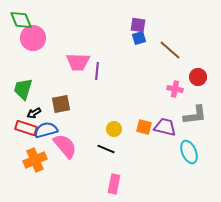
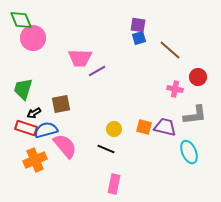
pink trapezoid: moved 2 px right, 4 px up
purple line: rotated 54 degrees clockwise
